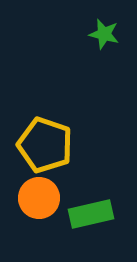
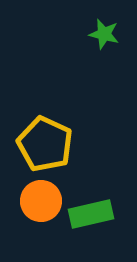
yellow pentagon: moved 1 px up; rotated 6 degrees clockwise
orange circle: moved 2 px right, 3 px down
